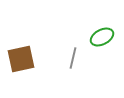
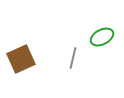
brown square: rotated 12 degrees counterclockwise
